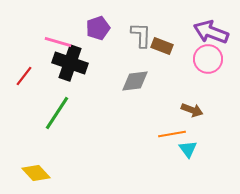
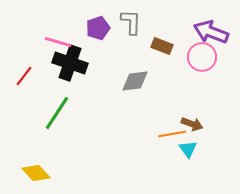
gray L-shape: moved 10 px left, 13 px up
pink circle: moved 6 px left, 2 px up
brown arrow: moved 14 px down
